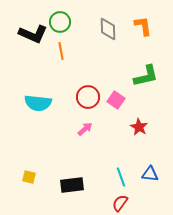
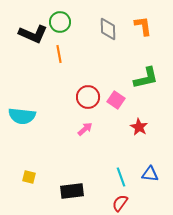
orange line: moved 2 px left, 3 px down
green L-shape: moved 2 px down
cyan semicircle: moved 16 px left, 13 px down
black rectangle: moved 6 px down
